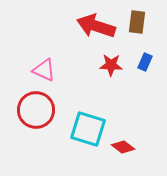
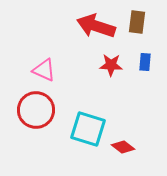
blue rectangle: rotated 18 degrees counterclockwise
